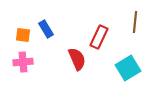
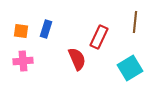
blue rectangle: rotated 48 degrees clockwise
orange square: moved 2 px left, 4 px up
pink cross: moved 1 px up
cyan square: moved 2 px right
